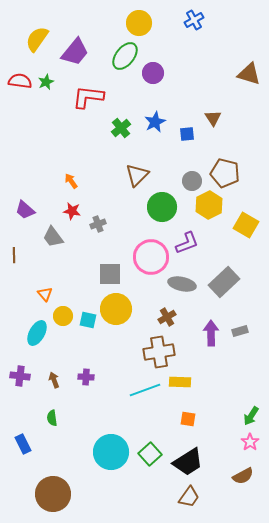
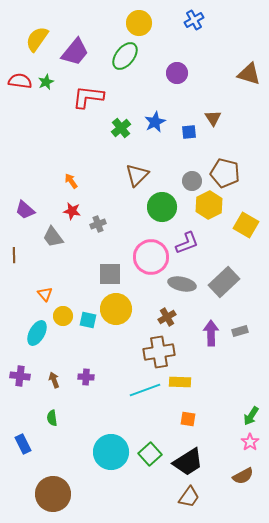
purple circle at (153, 73): moved 24 px right
blue square at (187, 134): moved 2 px right, 2 px up
